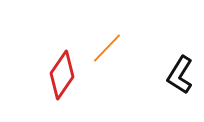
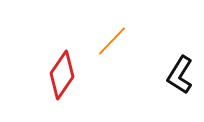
orange line: moved 5 px right, 7 px up
